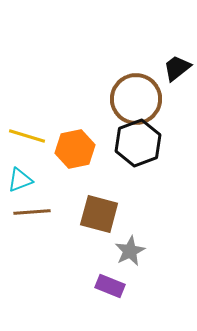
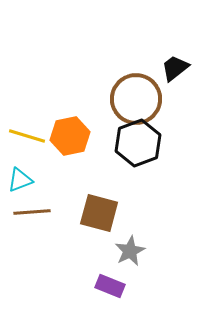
black trapezoid: moved 2 px left
orange hexagon: moved 5 px left, 13 px up
brown square: moved 1 px up
